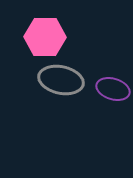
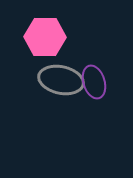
purple ellipse: moved 19 px left, 7 px up; rotated 56 degrees clockwise
